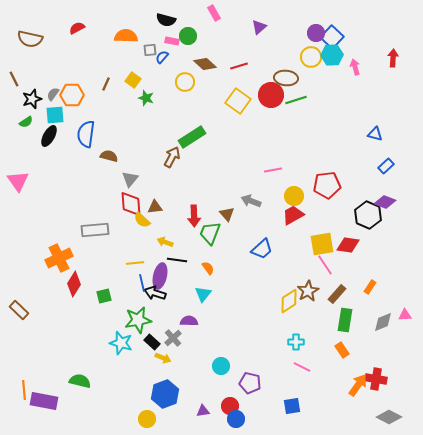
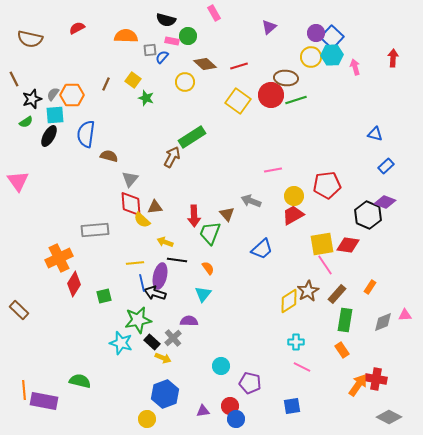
purple triangle at (259, 27): moved 10 px right
